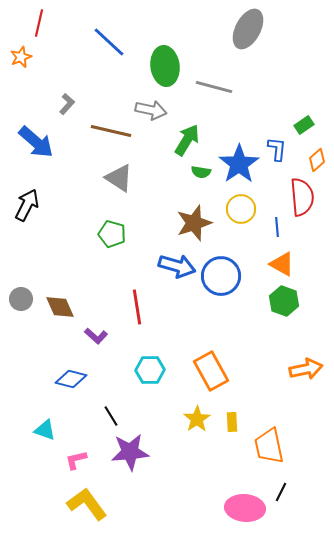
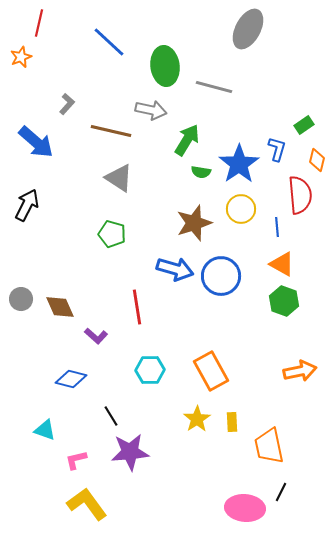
blue L-shape at (277, 149): rotated 10 degrees clockwise
orange diamond at (317, 160): rotated 35 degrees counterclockwise
red semicircle at (302, 197): moved 2 px left, 2 px up
blue arrow at (177, 266): moved 2 px left, 3 px down
orange arrow at (306, 369): moved 6 px left, 2 px down
